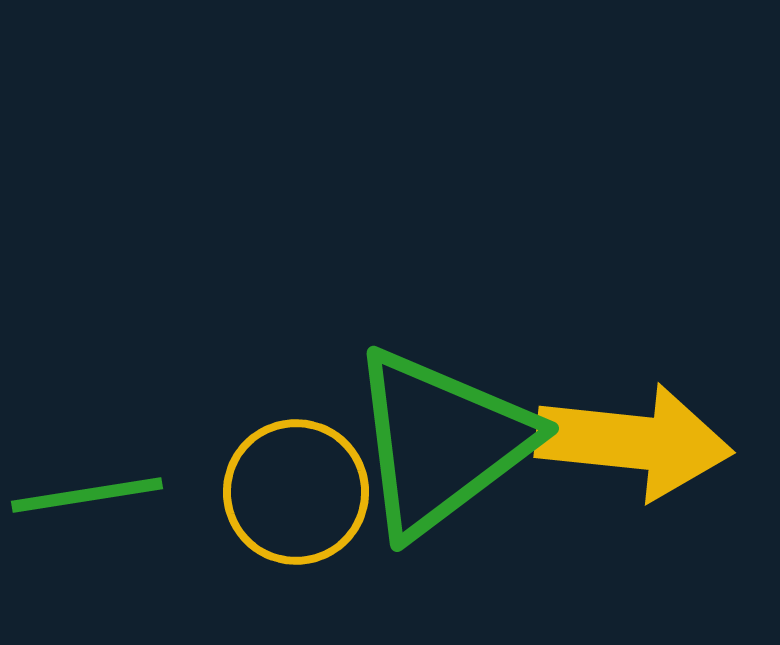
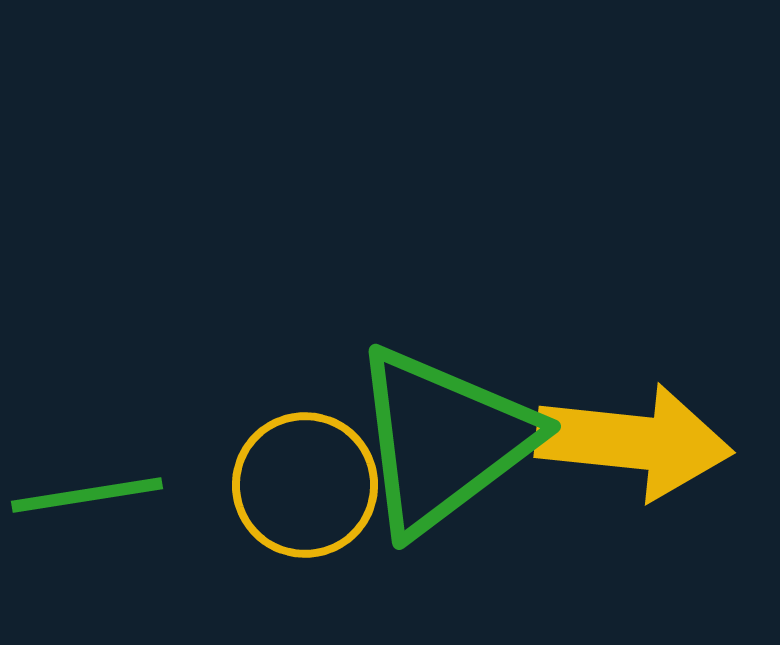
green triangle: moved 2 px right, 2 px up
yellow circle: moved 9 px right, 7 px up
